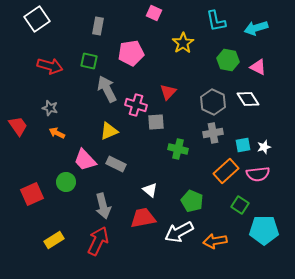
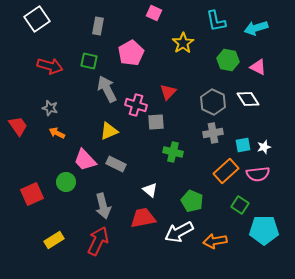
pink pentagon at (131, 53): rotated 20 degrees counterclockwise
green cross at (178, 149): moved 5 px left, 3 px down
